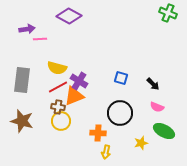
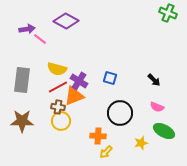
purple diamond: moved 3 px left, 5 px down
pink line: rotated 40 degrees clockwise
yellow semicircle: moved 1 px down
blue square: moved 11 px left
black arrow: moved 1 px right, 4 px up
brown star: rotated 15 degrees counterclockwise
orange cross: moved 3 px down
yellow arrow: rotated 32 degrees clockwise
